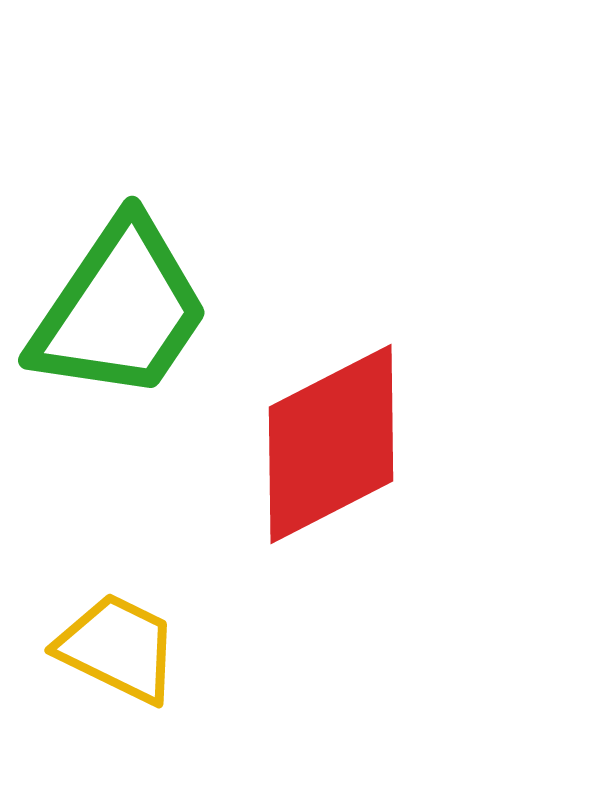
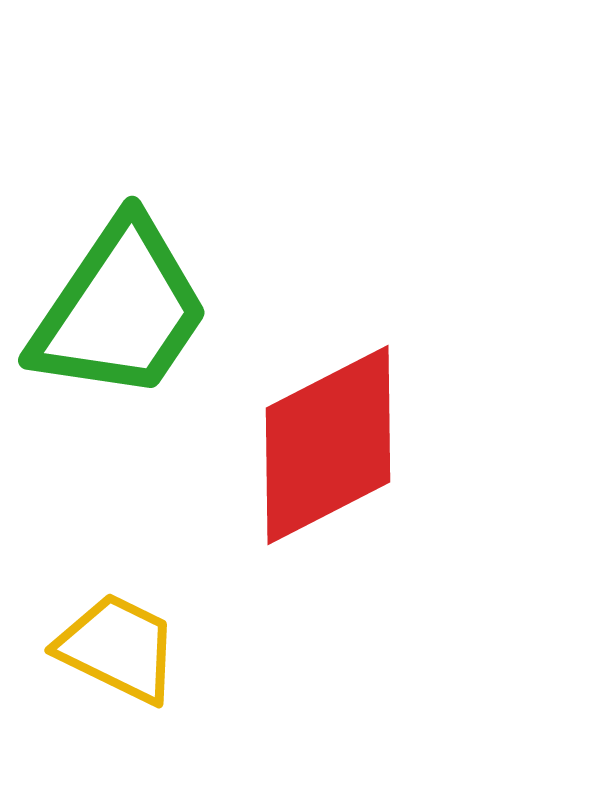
red diamond: moved 3 px left, 1 px down
